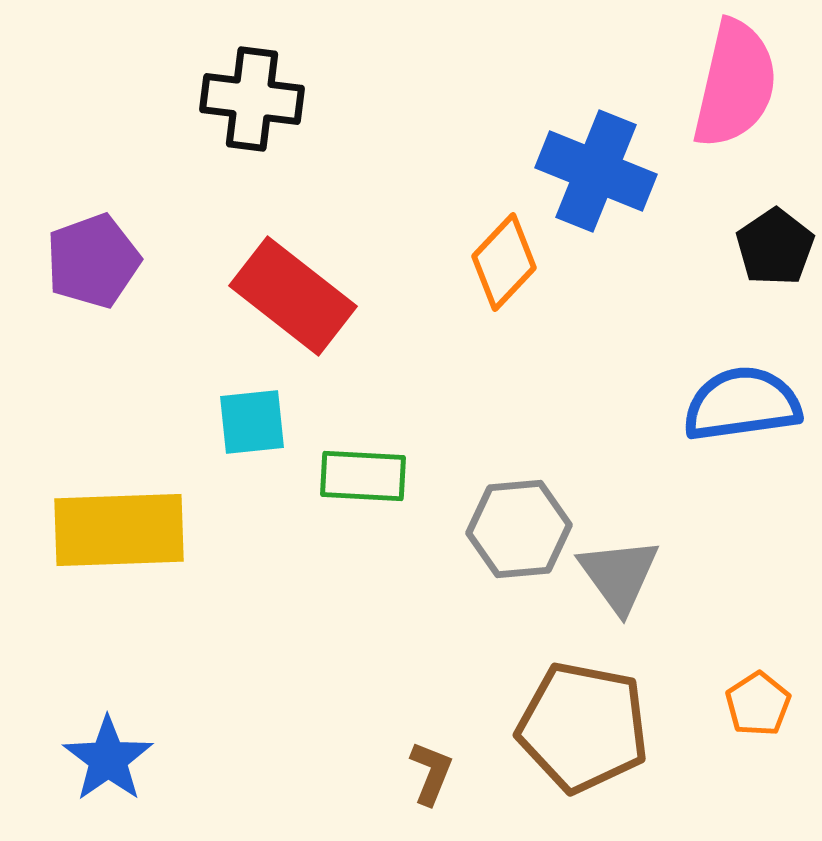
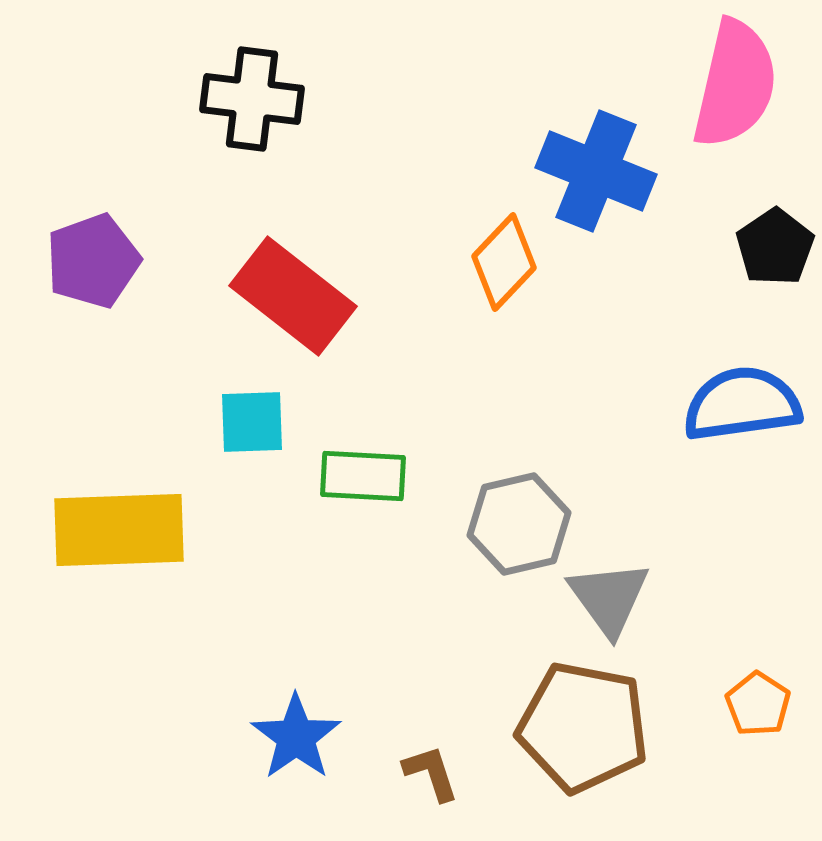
cyan square: rotated 4 degrees clockwise
gray hexagon: moved 5 px up; rotated 8 degrees counterclockwise
gray triangle: moved 10 px left, 23 px down
orange pentagon: rotated 6 degrees counterclockwise
blue star: moved 188 px right, 22 px up
brown L-shape: rotated 40 degrees counterclockwise
